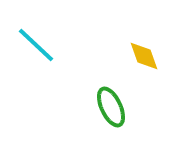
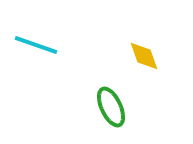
cyan line: rotated 24 degrees counterclockwise
